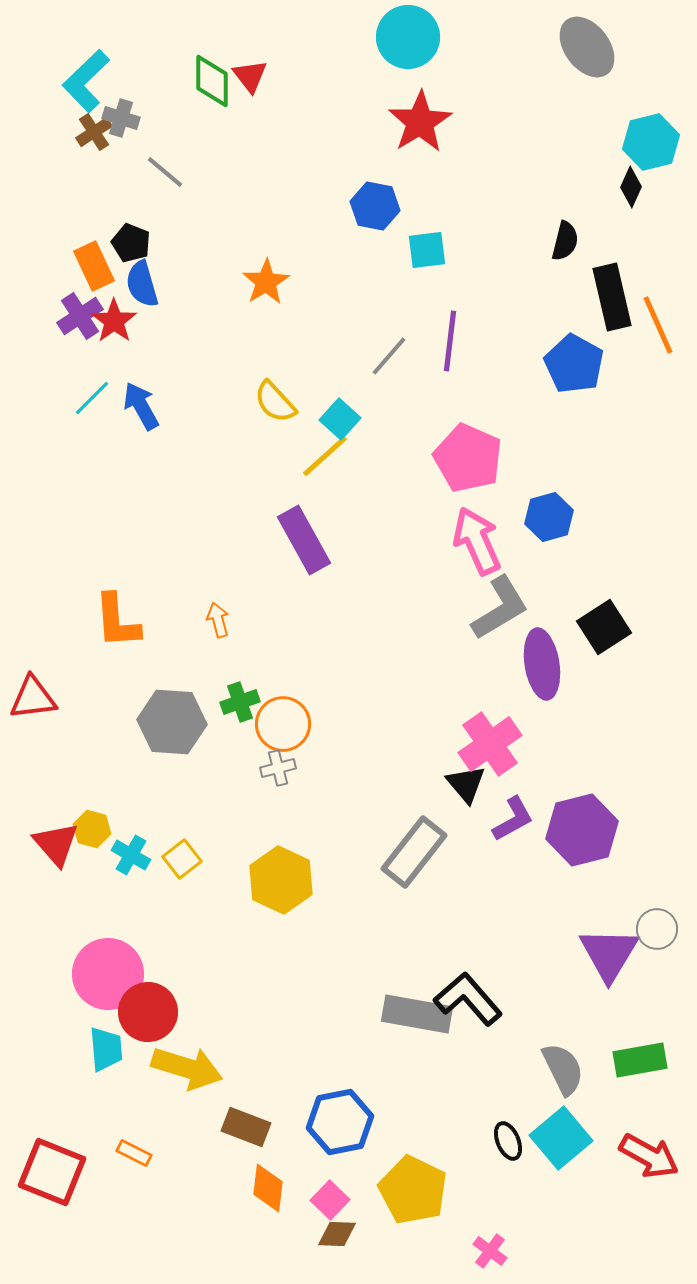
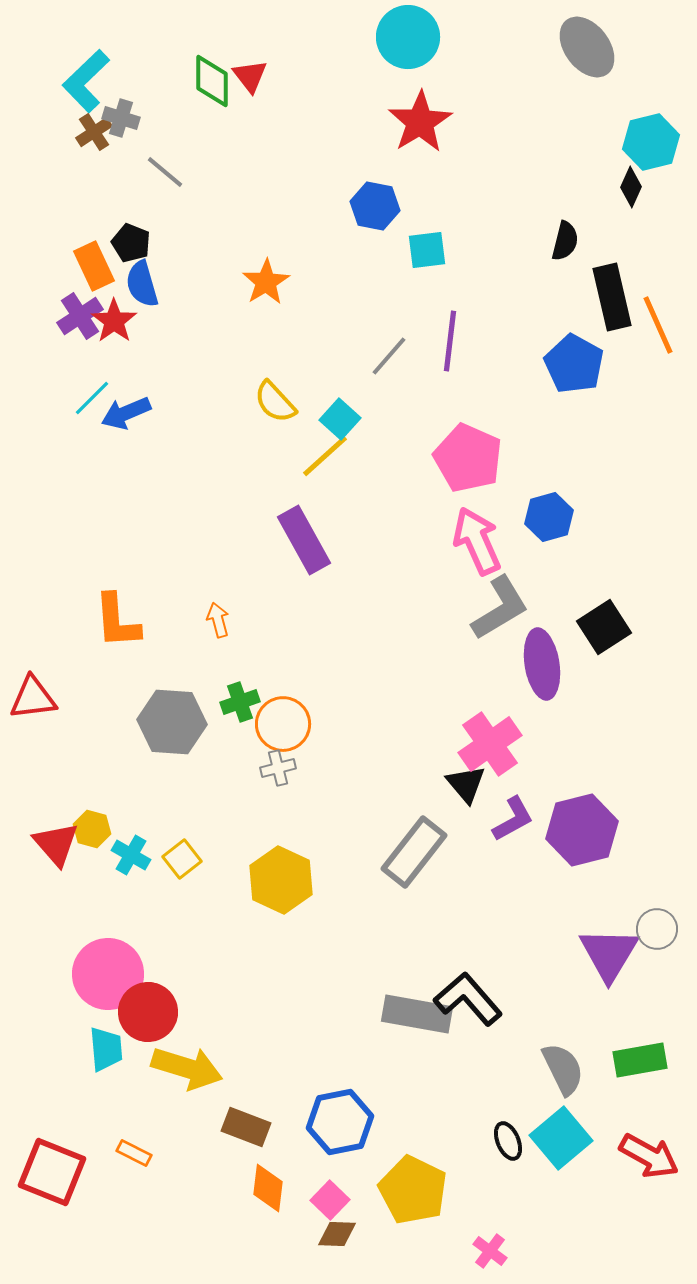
blue arrow at (141, 406): moved 15 px left, 7 px down; rotated 84 degrees counterclockwise
